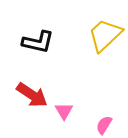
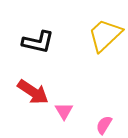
red arrow: moved 1 px right, 3 px up
